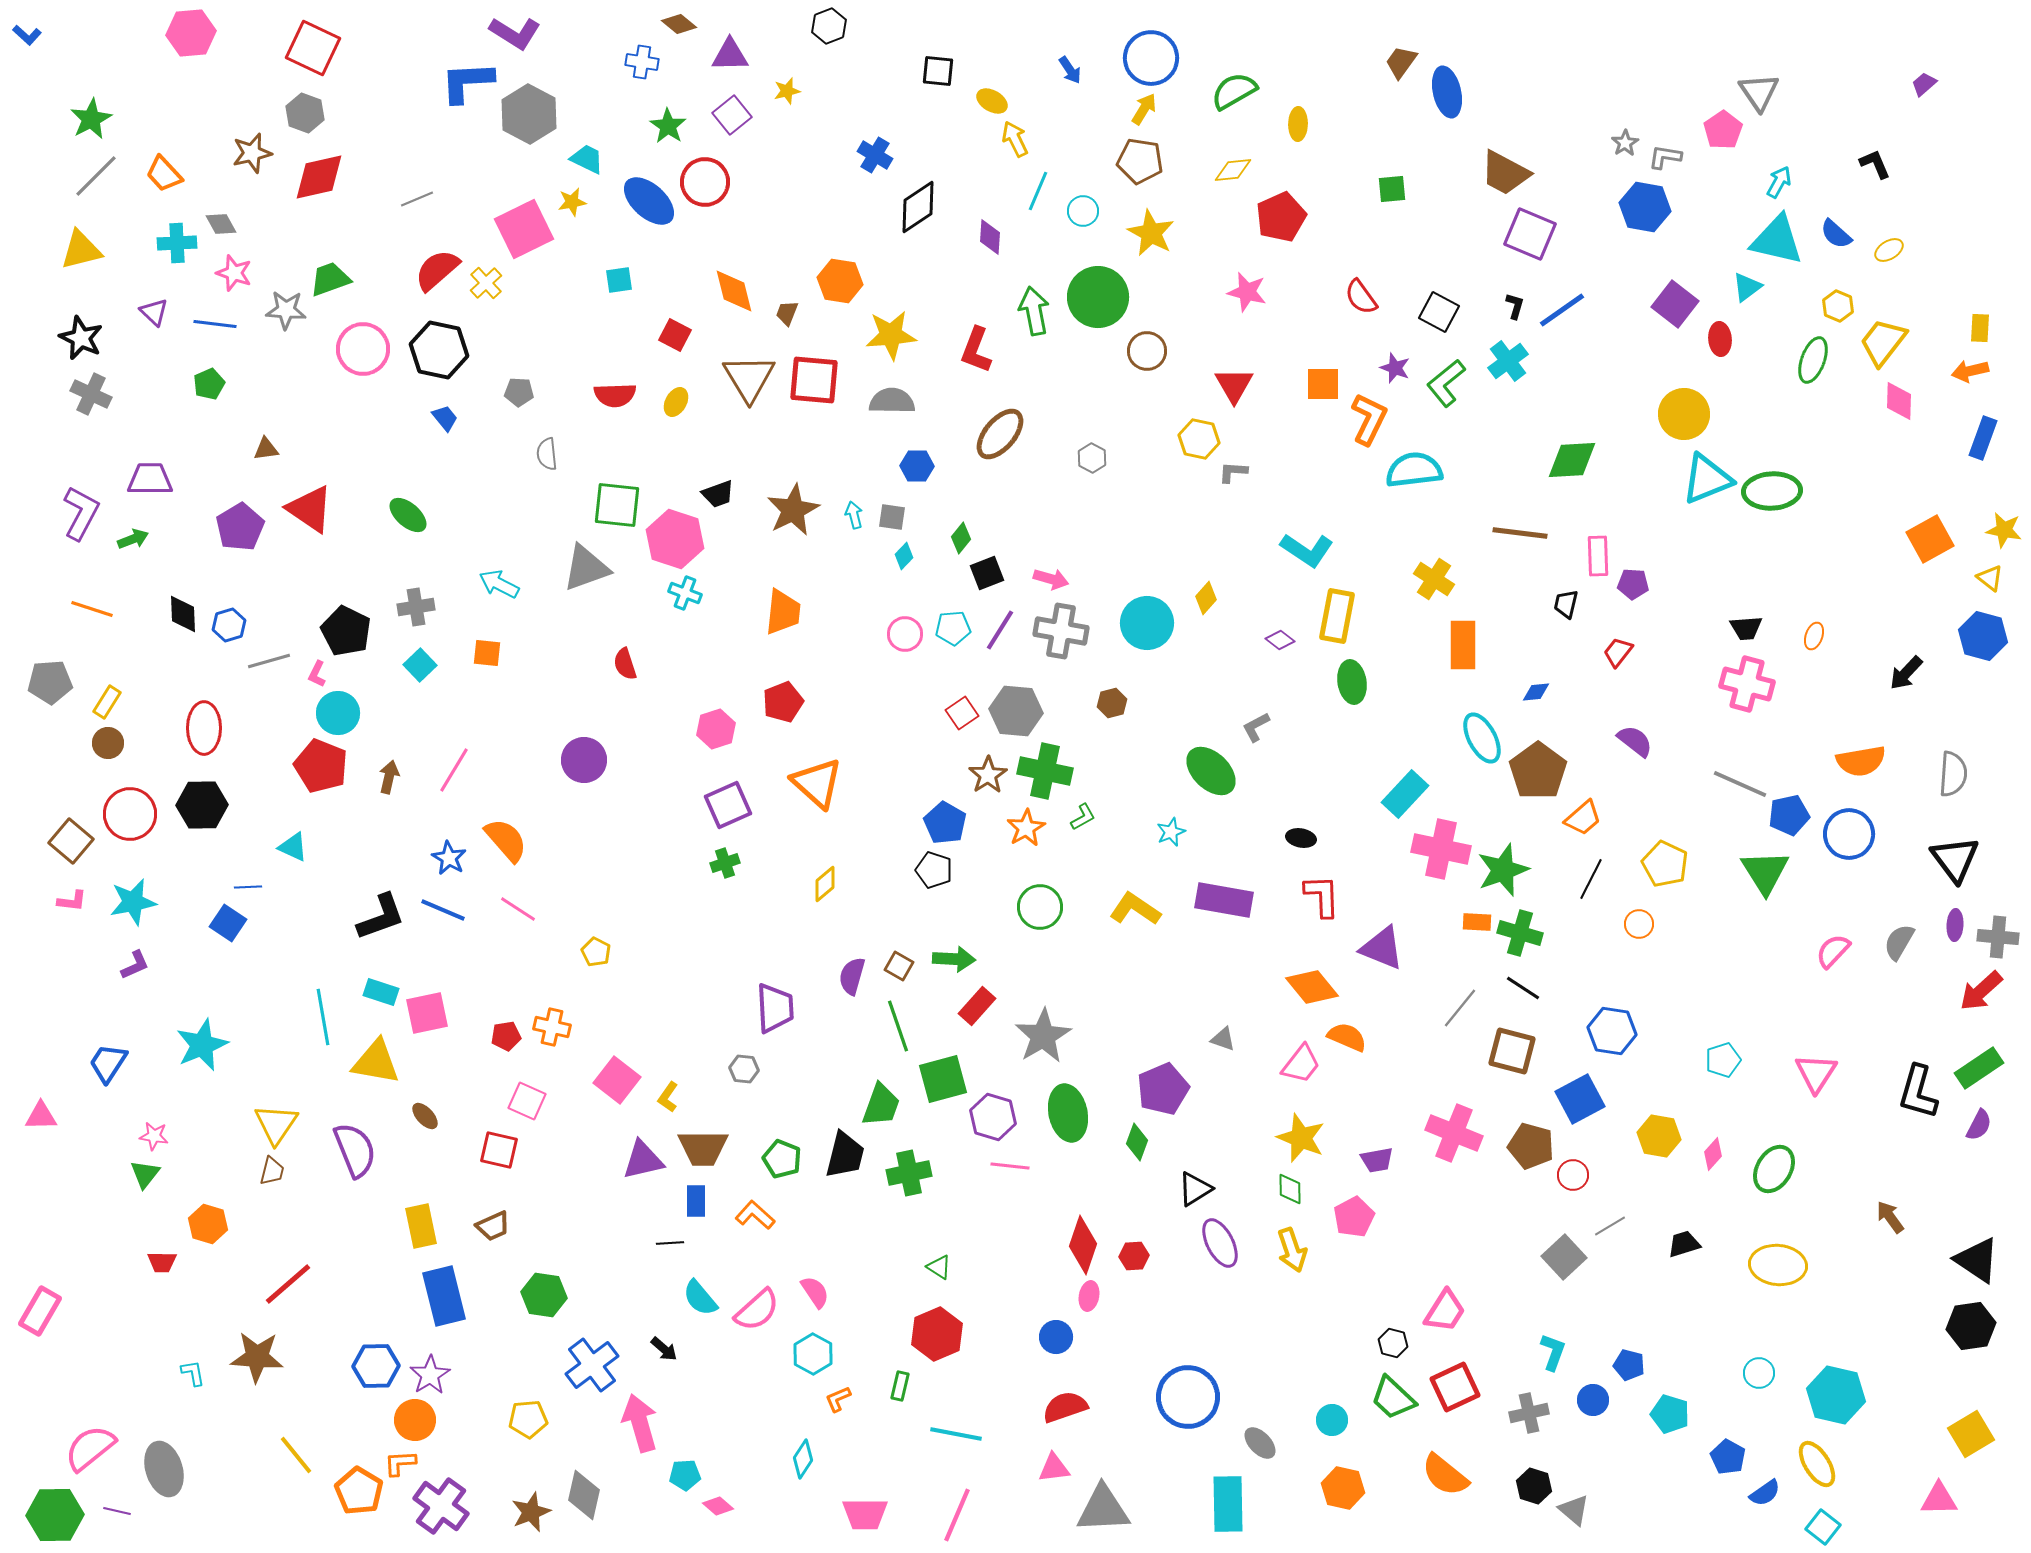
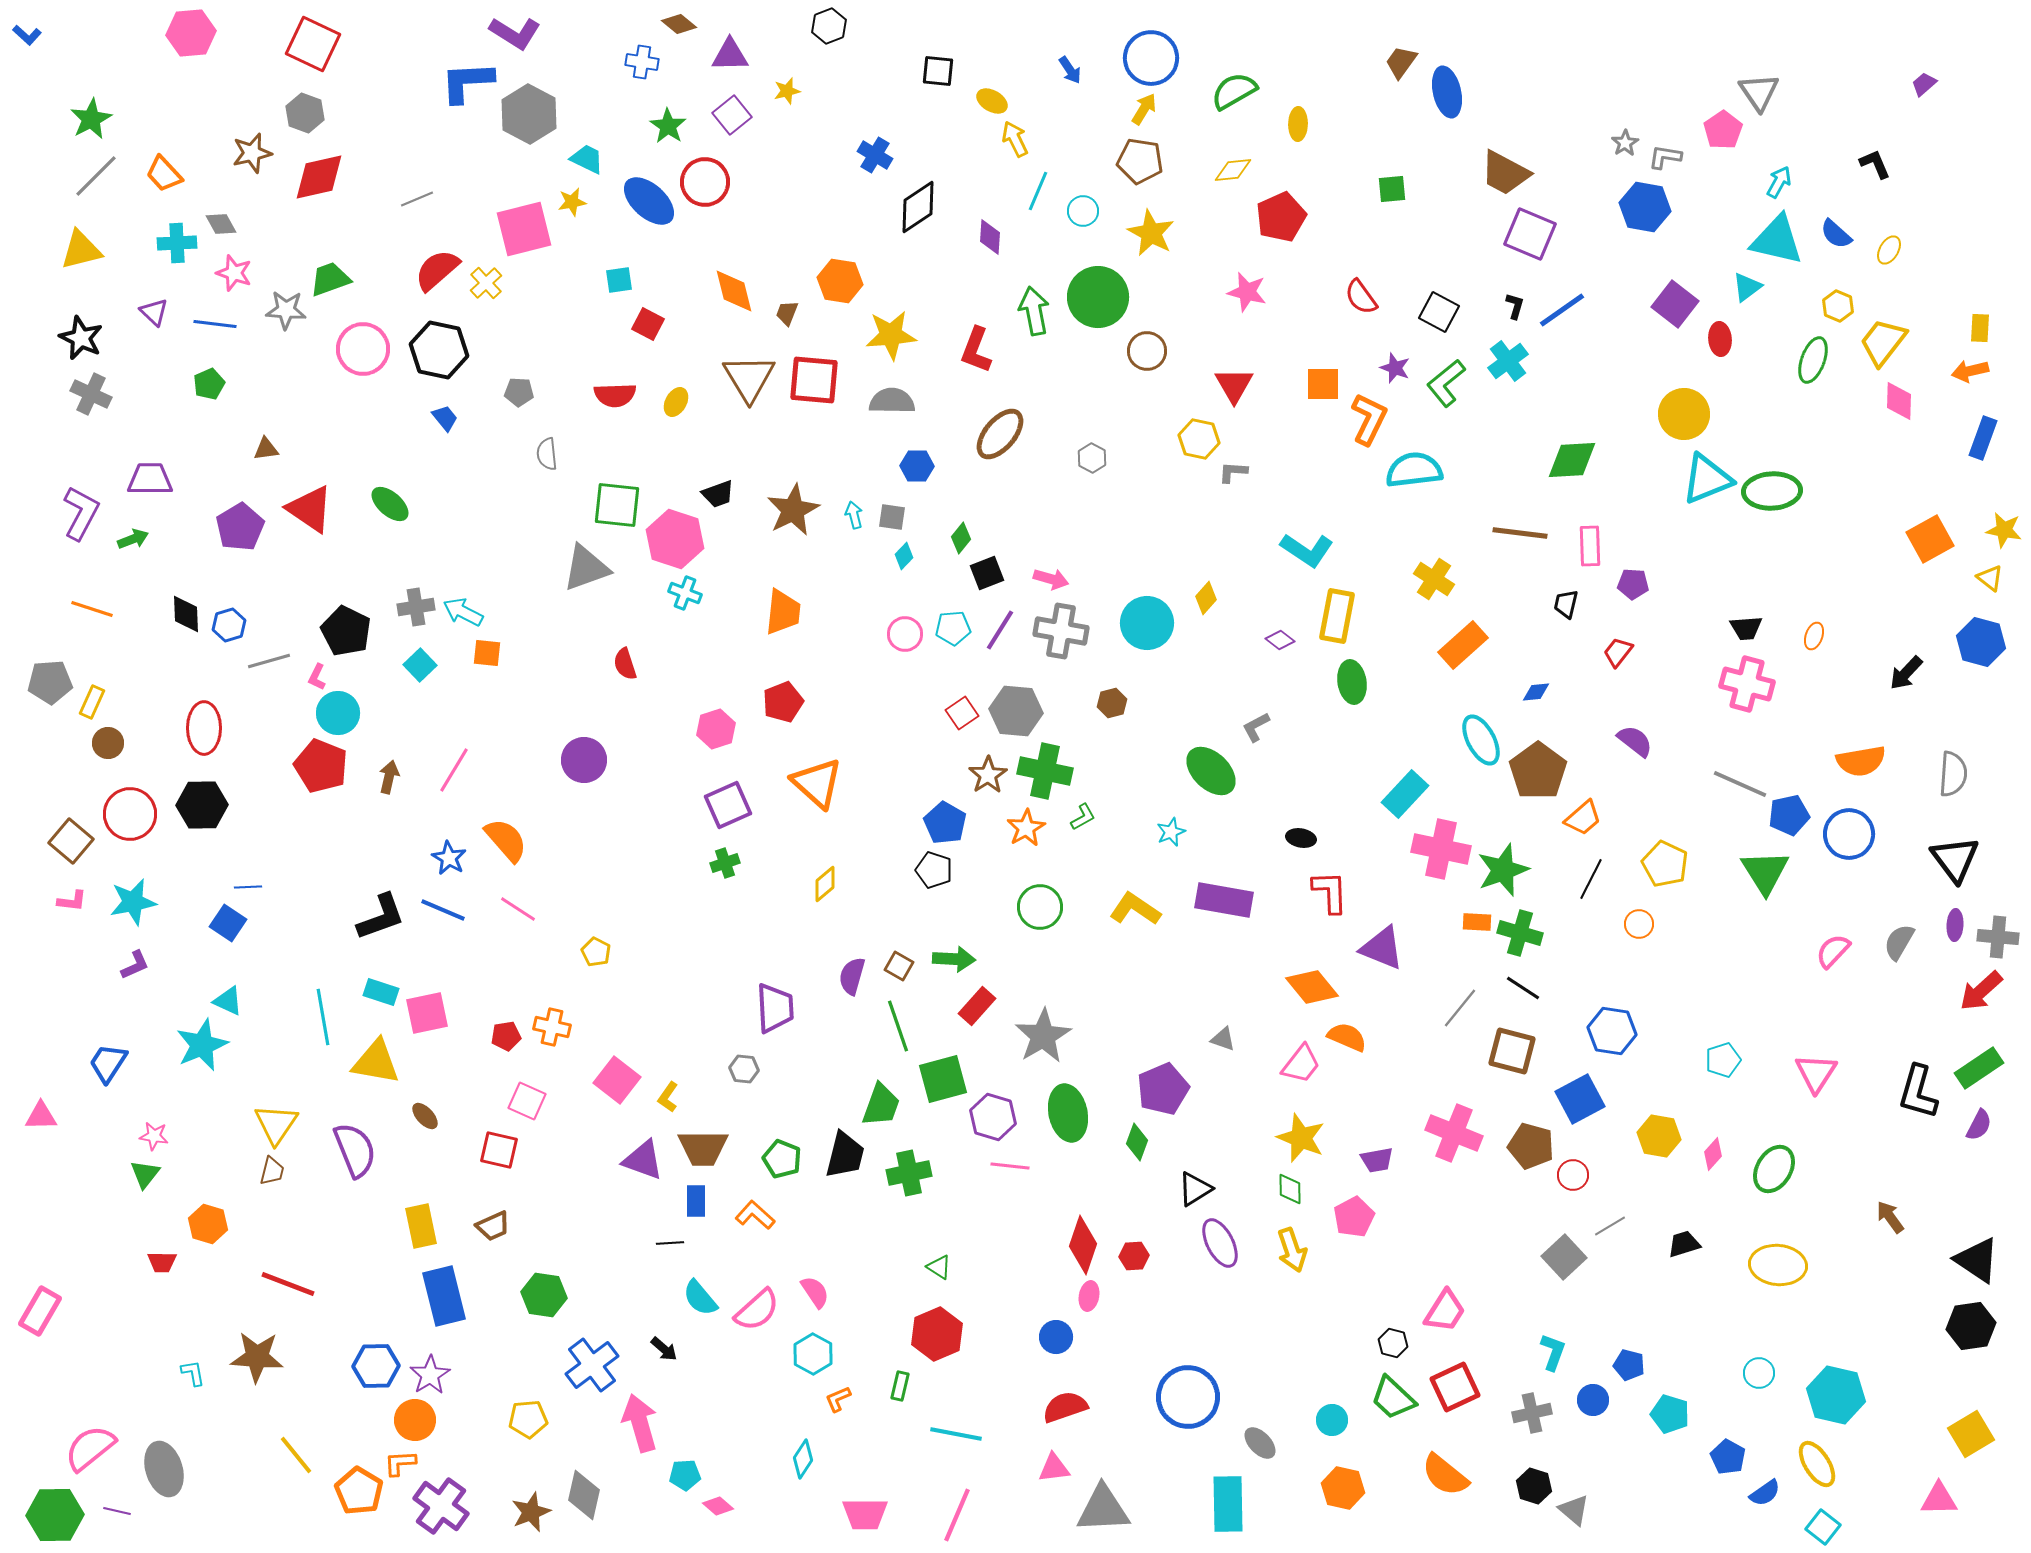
red square at (313, 48): moved 4 px up
pink square at (524, 229): rotated 12 degrees clockwise
yellow ellipse at (1889, 250): rotated 28 degrees counterclockwise
red square at (675, 335): moved 27 px left, 11 px up
green ellipse at (408, 515): moved 18 px left, 11 px up
pink rectangle at (1598, 556): moved 8 px left, 10 px up
cyan arrow at (499, 584): moved 36 px left, 28 px down
black diamond at (183, 614): moved 3 px right
blue hexagon at (1983, 636): moved 2 px left, 6 px down
orange rectangle at (1463, 645): rotated 48 degrees clockwise
pink L-shape at (317, 674): moved 3 px down
yellow rectangle at (107, 702): moved 15 px left; rotated 8 degrees counterclockwise
cyan ellipse at (1482, 738): moved 1 px left, 2 px down
cyan triangle at (293, 847): moved 65 px left, 154 px down
red L-shape at (1322, 896): moved 8 px right, 4 px up
purple triangle at (643, 1160): rotated 33 degrees clockwise
red line at (288, 1284): rotated 62 degrees clockwise
gray cross at (1529, 1413): moved 3 px right
